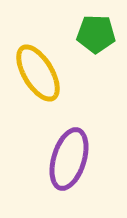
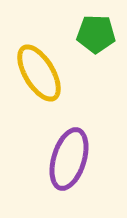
yellow ellipse: moved 1 px right
